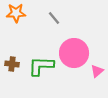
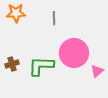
gray line: rotated 40 degrees clockwise
brown cross: rotated 24 degrees counterclockwise
